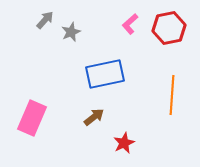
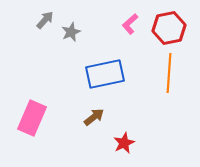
orange line: moved 3 px left, 22 px up
